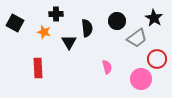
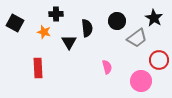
red circle: moved 2 px right, 1 px down
pink circle: moved 2 px down
